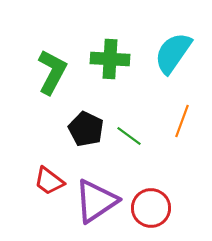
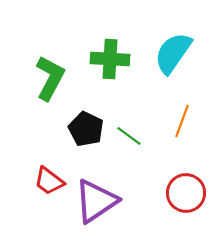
green L-shape: moved 2 px left, 6 px down
red circle: moved 35 px right, 15 px up
